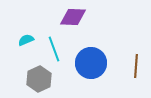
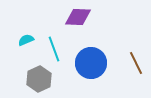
purple diamond: moved 5 px right
brown line: moved 3 px up; rotated 30 degrees counterclockwise
